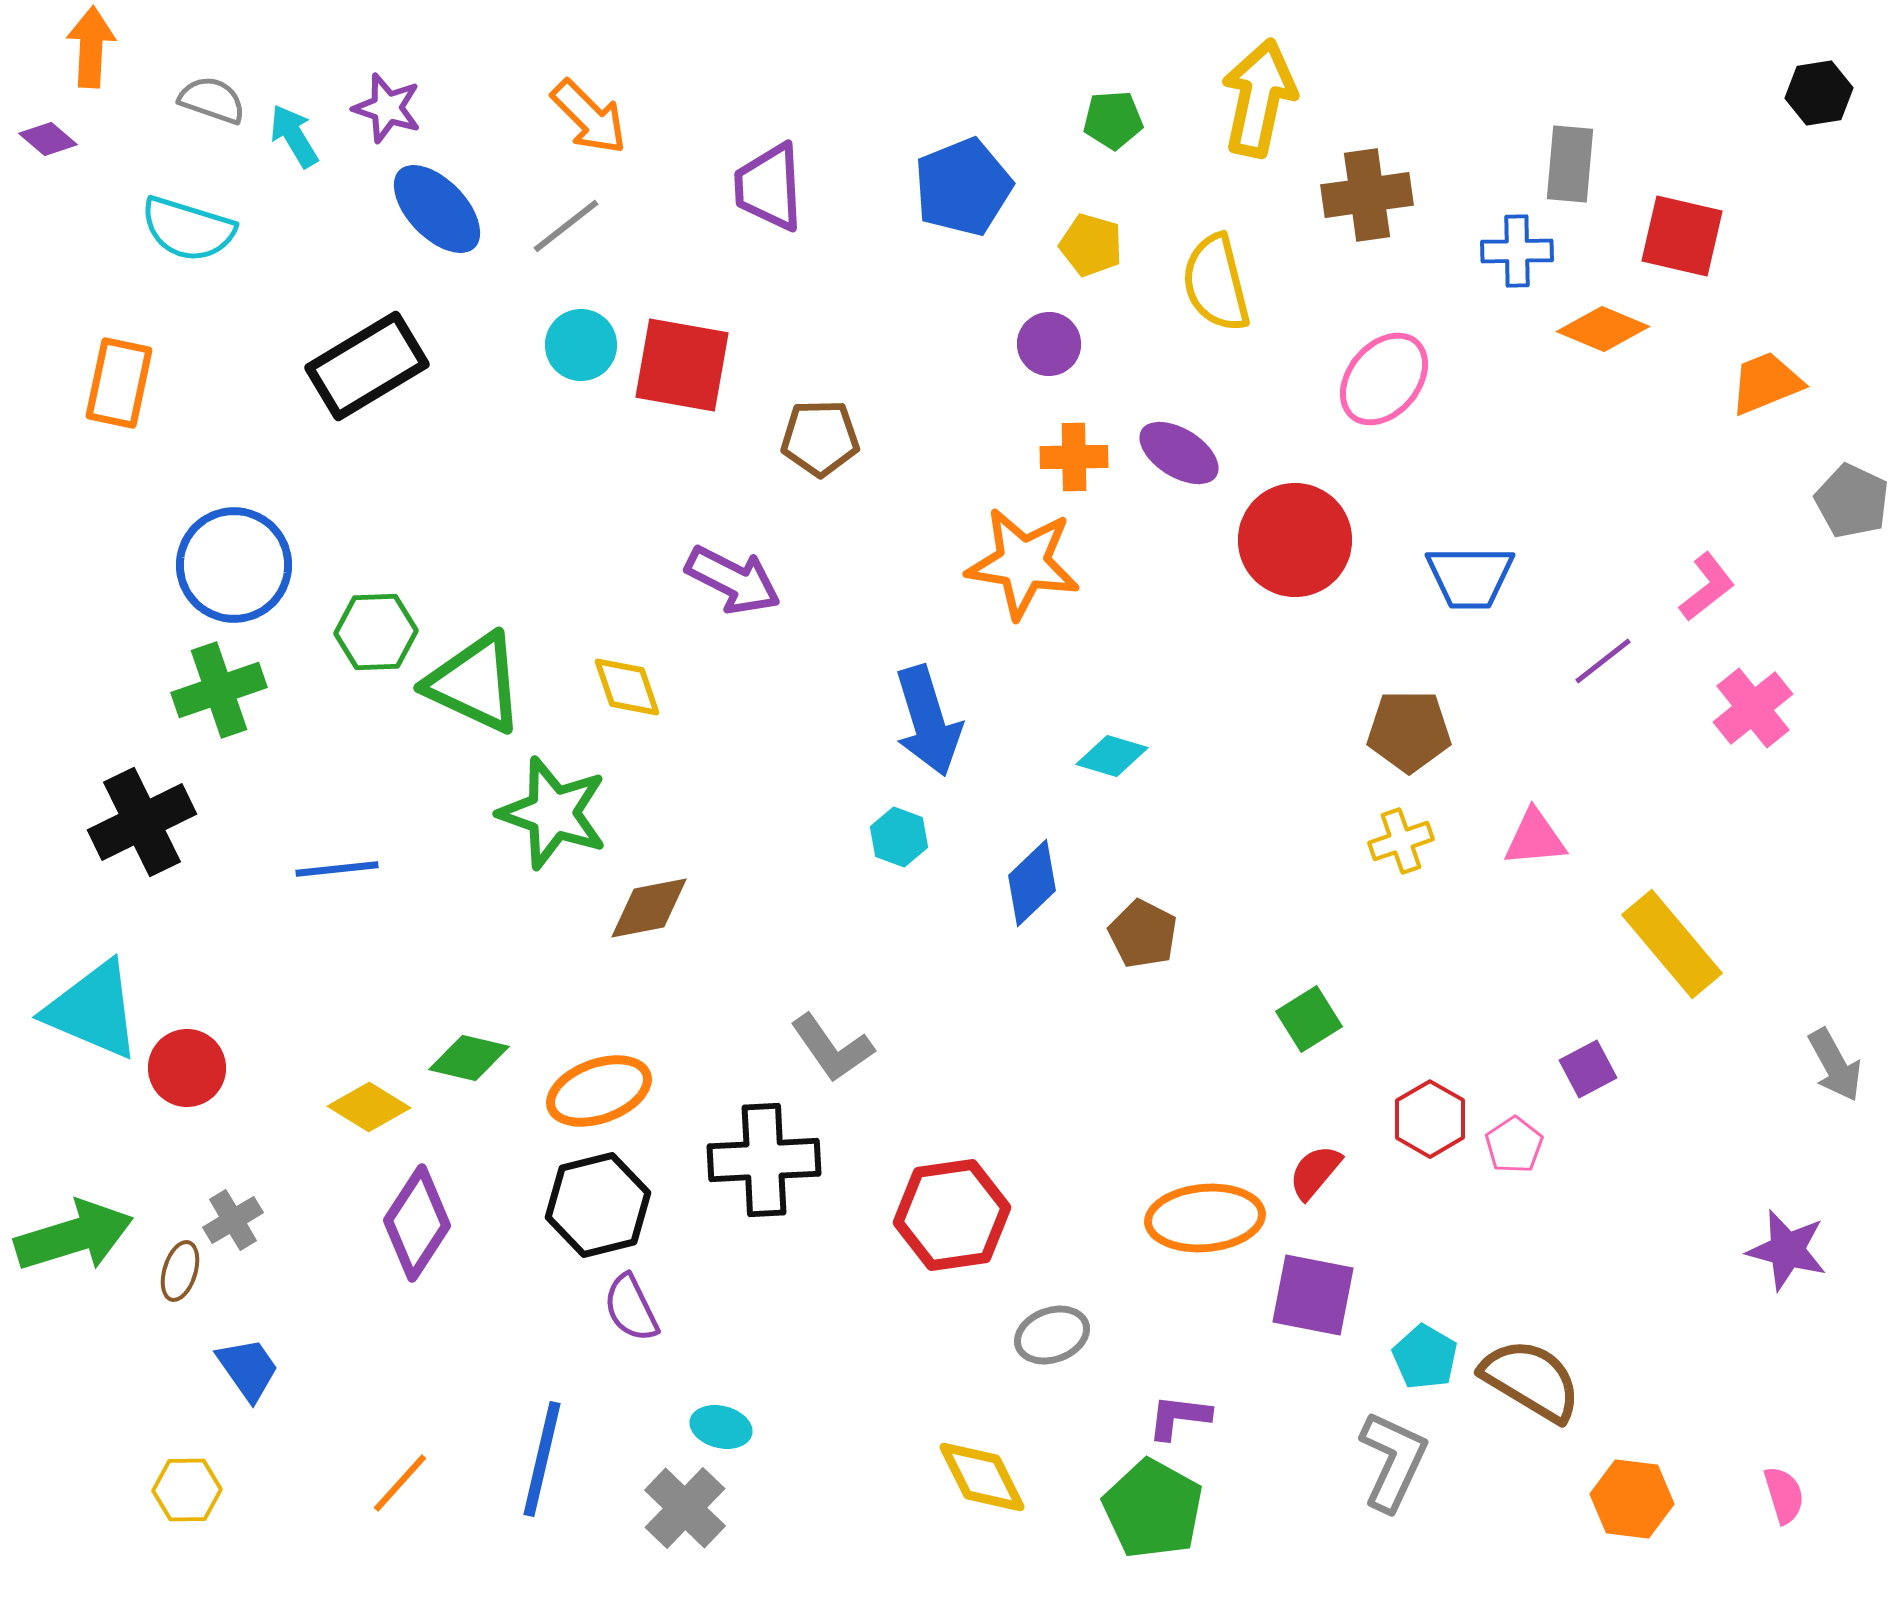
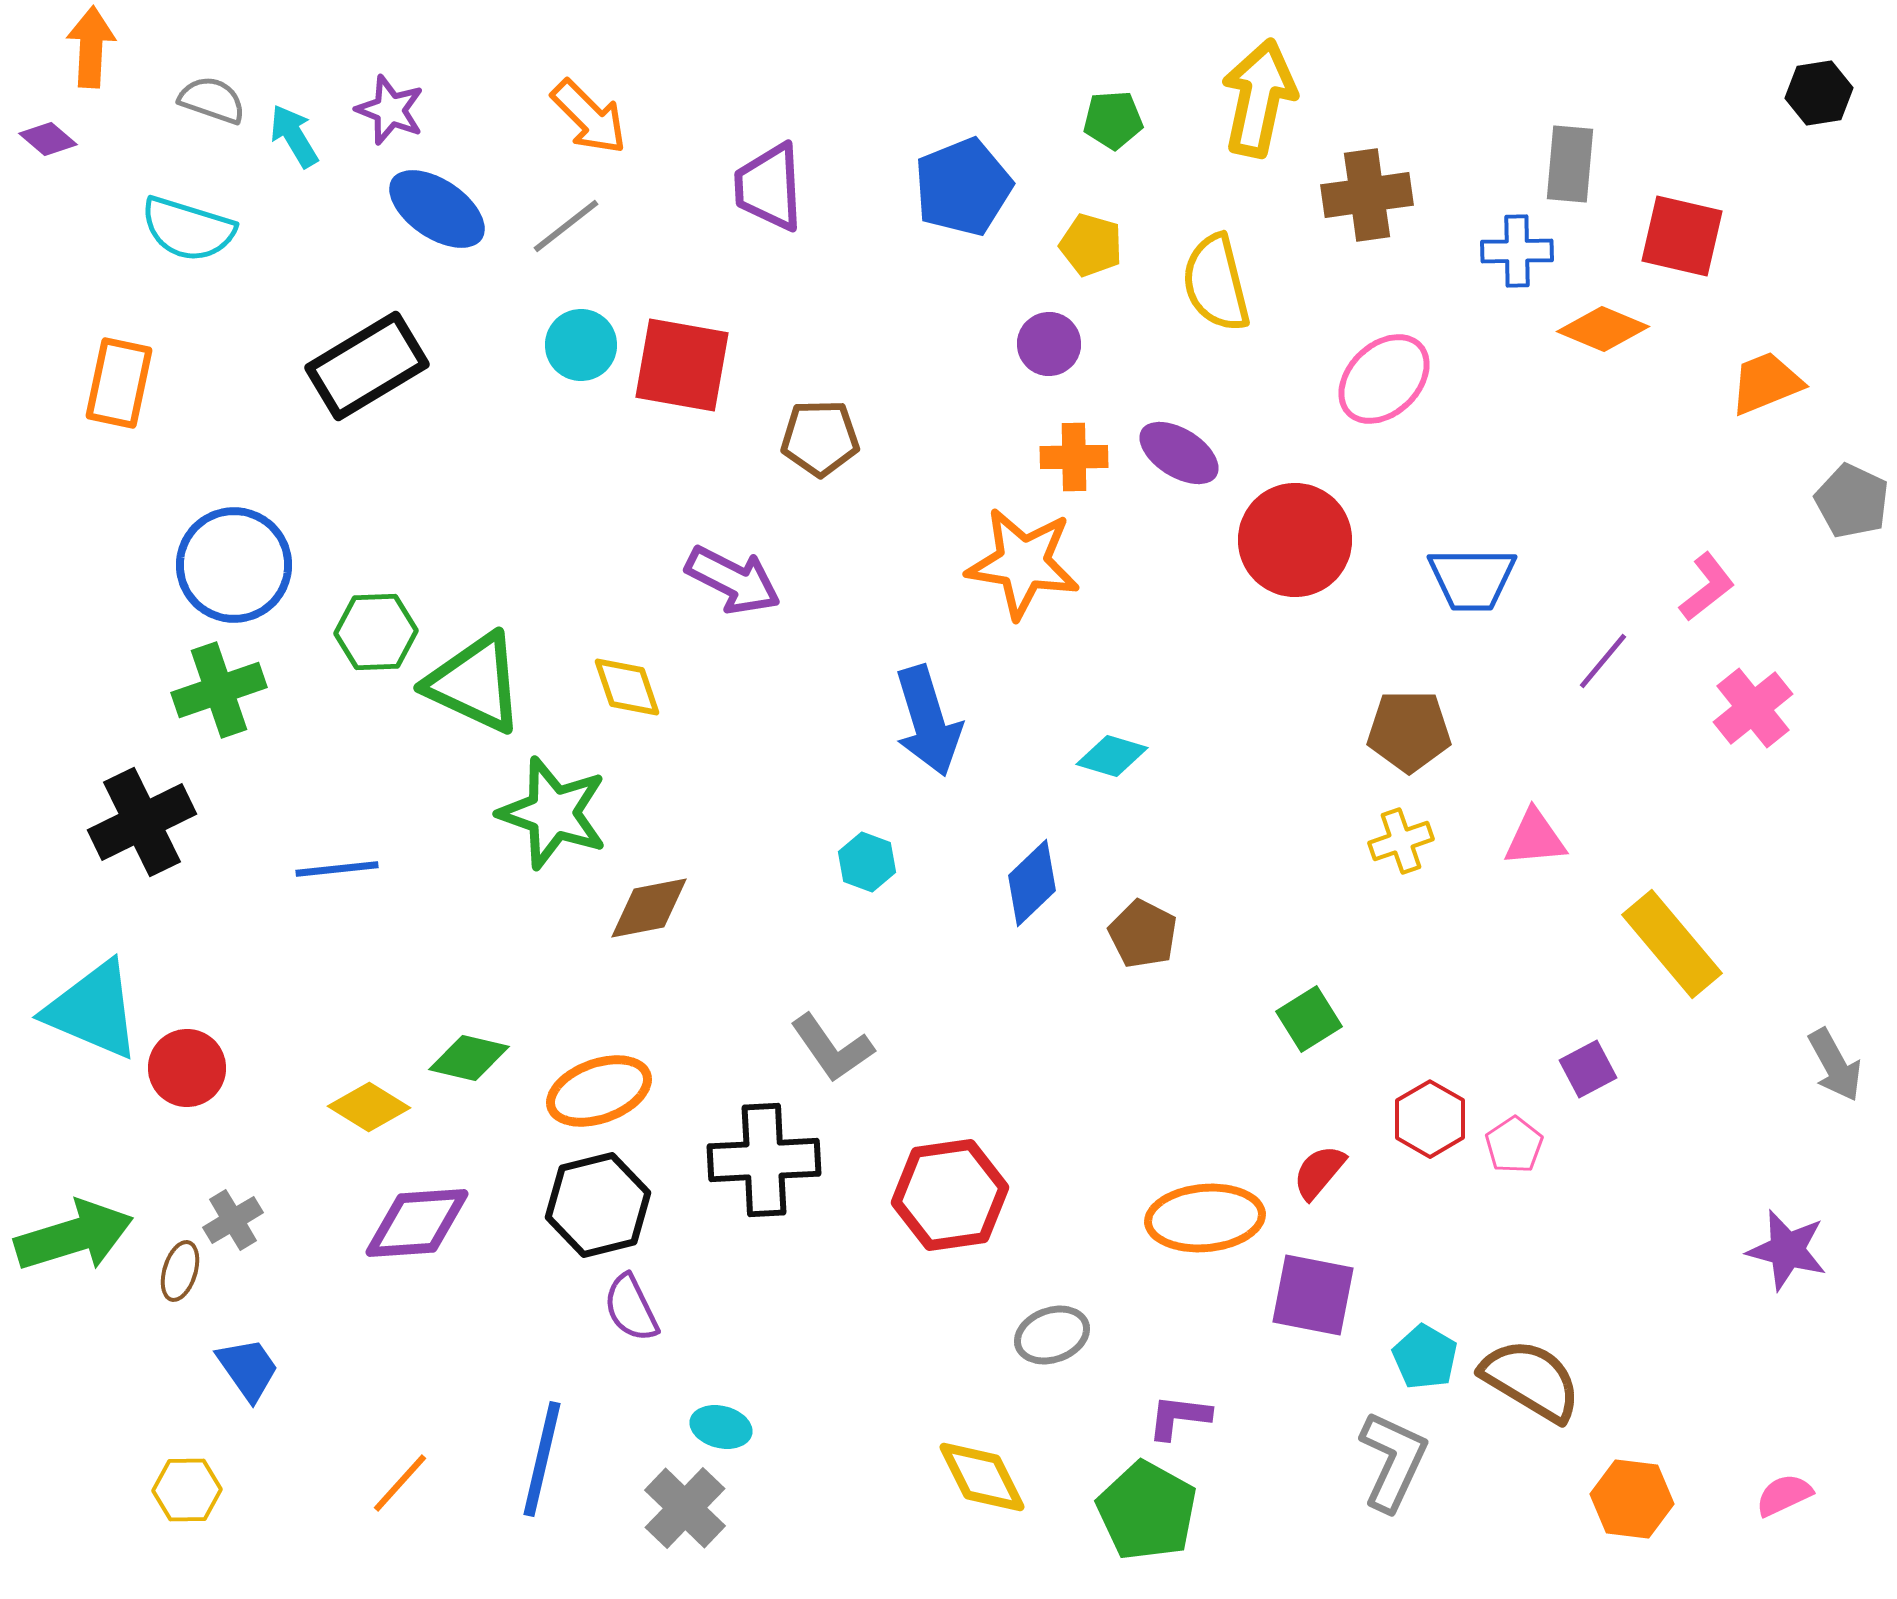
purple star at (387, 108): moved 3 px right, 2 px down; rotated 4 degrees clockwise
blue ellipse at (437, 209): rotated 12 degrees counterclockwise
pink ellipse at (1384, 379): rotated 6 degrees clockwise
blue trapezoid at (1470, 577): moved 2 px right, 2 px down
purple line at (1603, 661): rotated 12 degrees counterclockwise
cyan hexagon at (899, 837): moved 32 px left, 25 px down
red semicircle at (1315, 1172): moved 4 px right
red hexagon at (952, 1215): moved 2 px left, 20 px up
purple diamond at (417, 1223): rotated 53 degrees clockwise
pink semicircle at (1784, 1495): rotated 98 degrees counterclockwise
green pentagon at (1153, 1509): moved 6 px left, 2 px down
